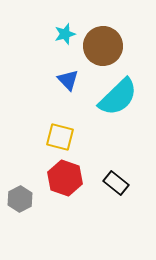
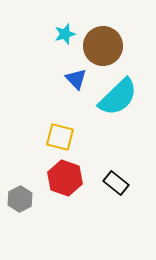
blue triangle: moved 8 px right, 1 px up
